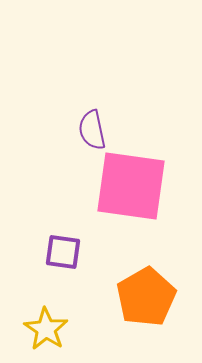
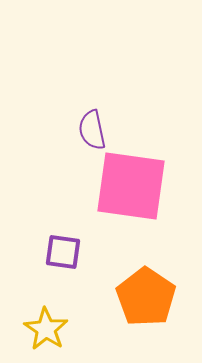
orange pentagon: rotated 8 degrees counterclockwise
